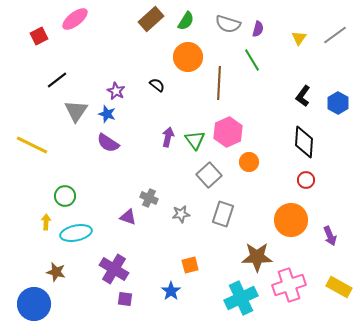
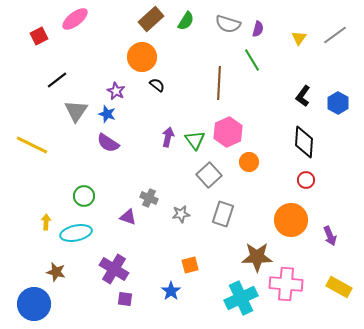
orange circle at (188, 57): moved 46 px left
green circle at (65, 196): moved 19 px right
pink cross at (289, 285): moved 3 px left, 1 px up; rotated 24 degrees clockwise
